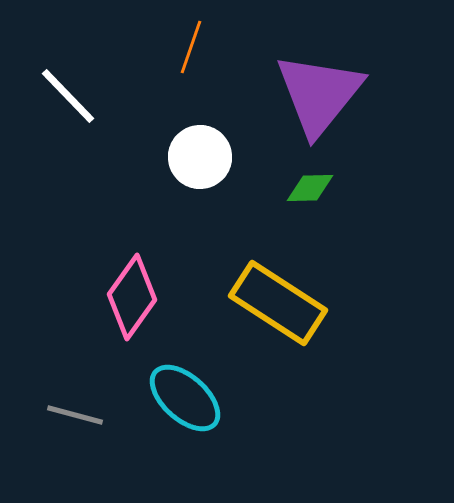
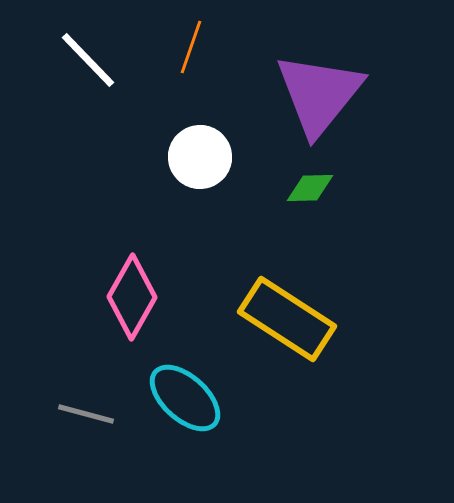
white line: moved 20 px right, 36 px up
pink diamond: rotated 6 degrees counterclockwise
yellow rectangle: moved 9 px right, 16 px down
gray line: moved 11 px right, 1 px up
